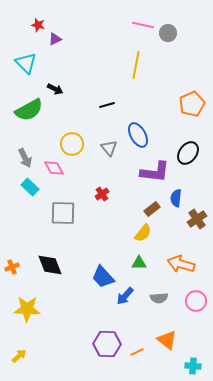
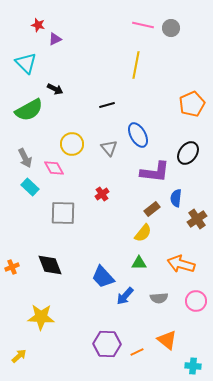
gray circle: moved 3 px right, 5 px up
yellow star: moved 14 px right, 8 px down
